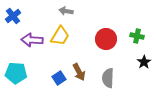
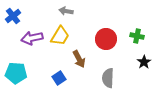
purple arrow: moved 2 px up; rotated 15 degrees counterclockwise
brown arrow: moved 13 px up
